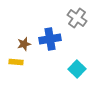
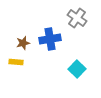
brown star: moved 1 px left, 1 px up
